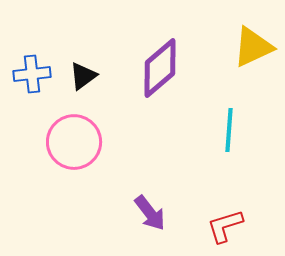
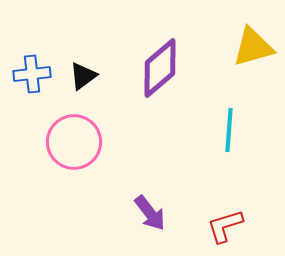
yellow triangle: rotated 9 degrees clockwise
